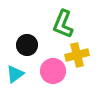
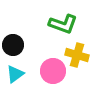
green L-shape: rotated 92 degrees counterclockwise
black circle: moved 14 px left
yellow cross: rotated 30 degrees clockwise
